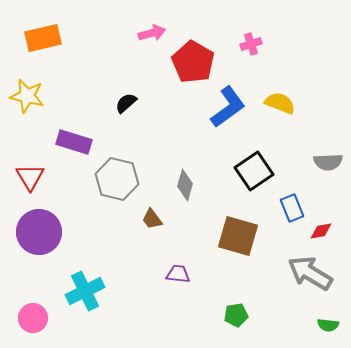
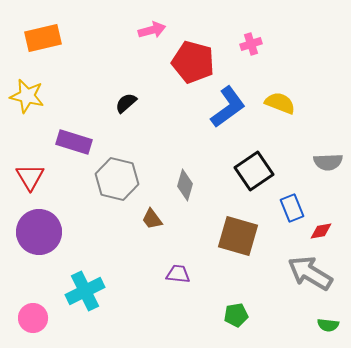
pink arrow: moved 3 px up
red pentagon: rotated 15 degrees counterclockwise
